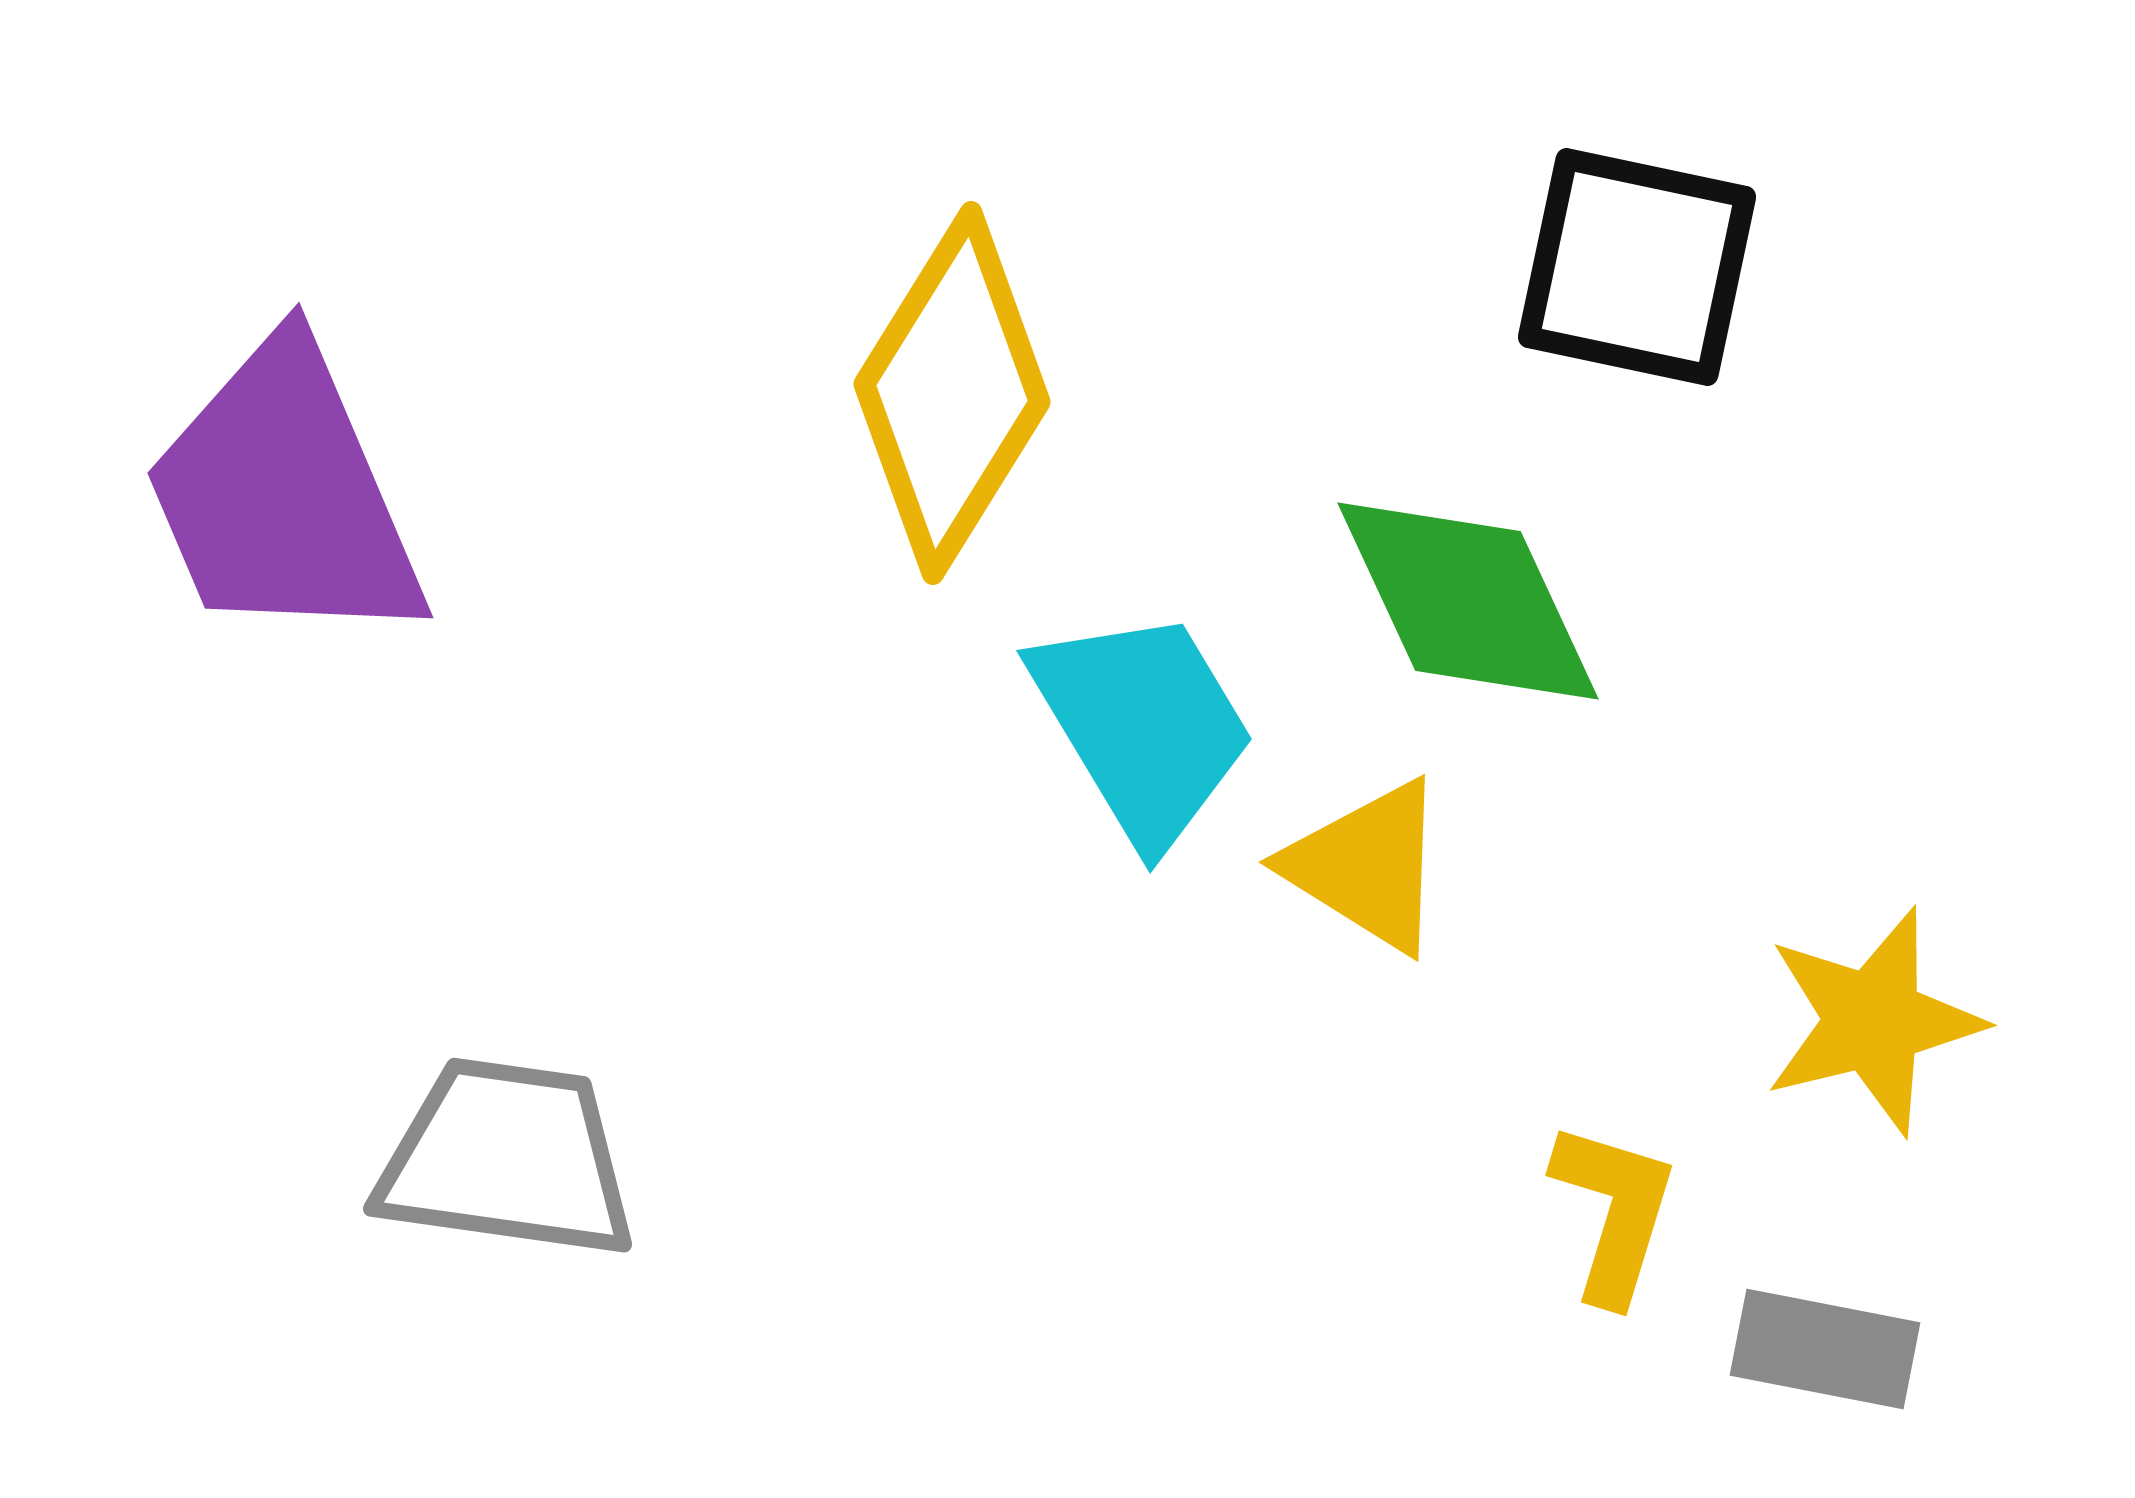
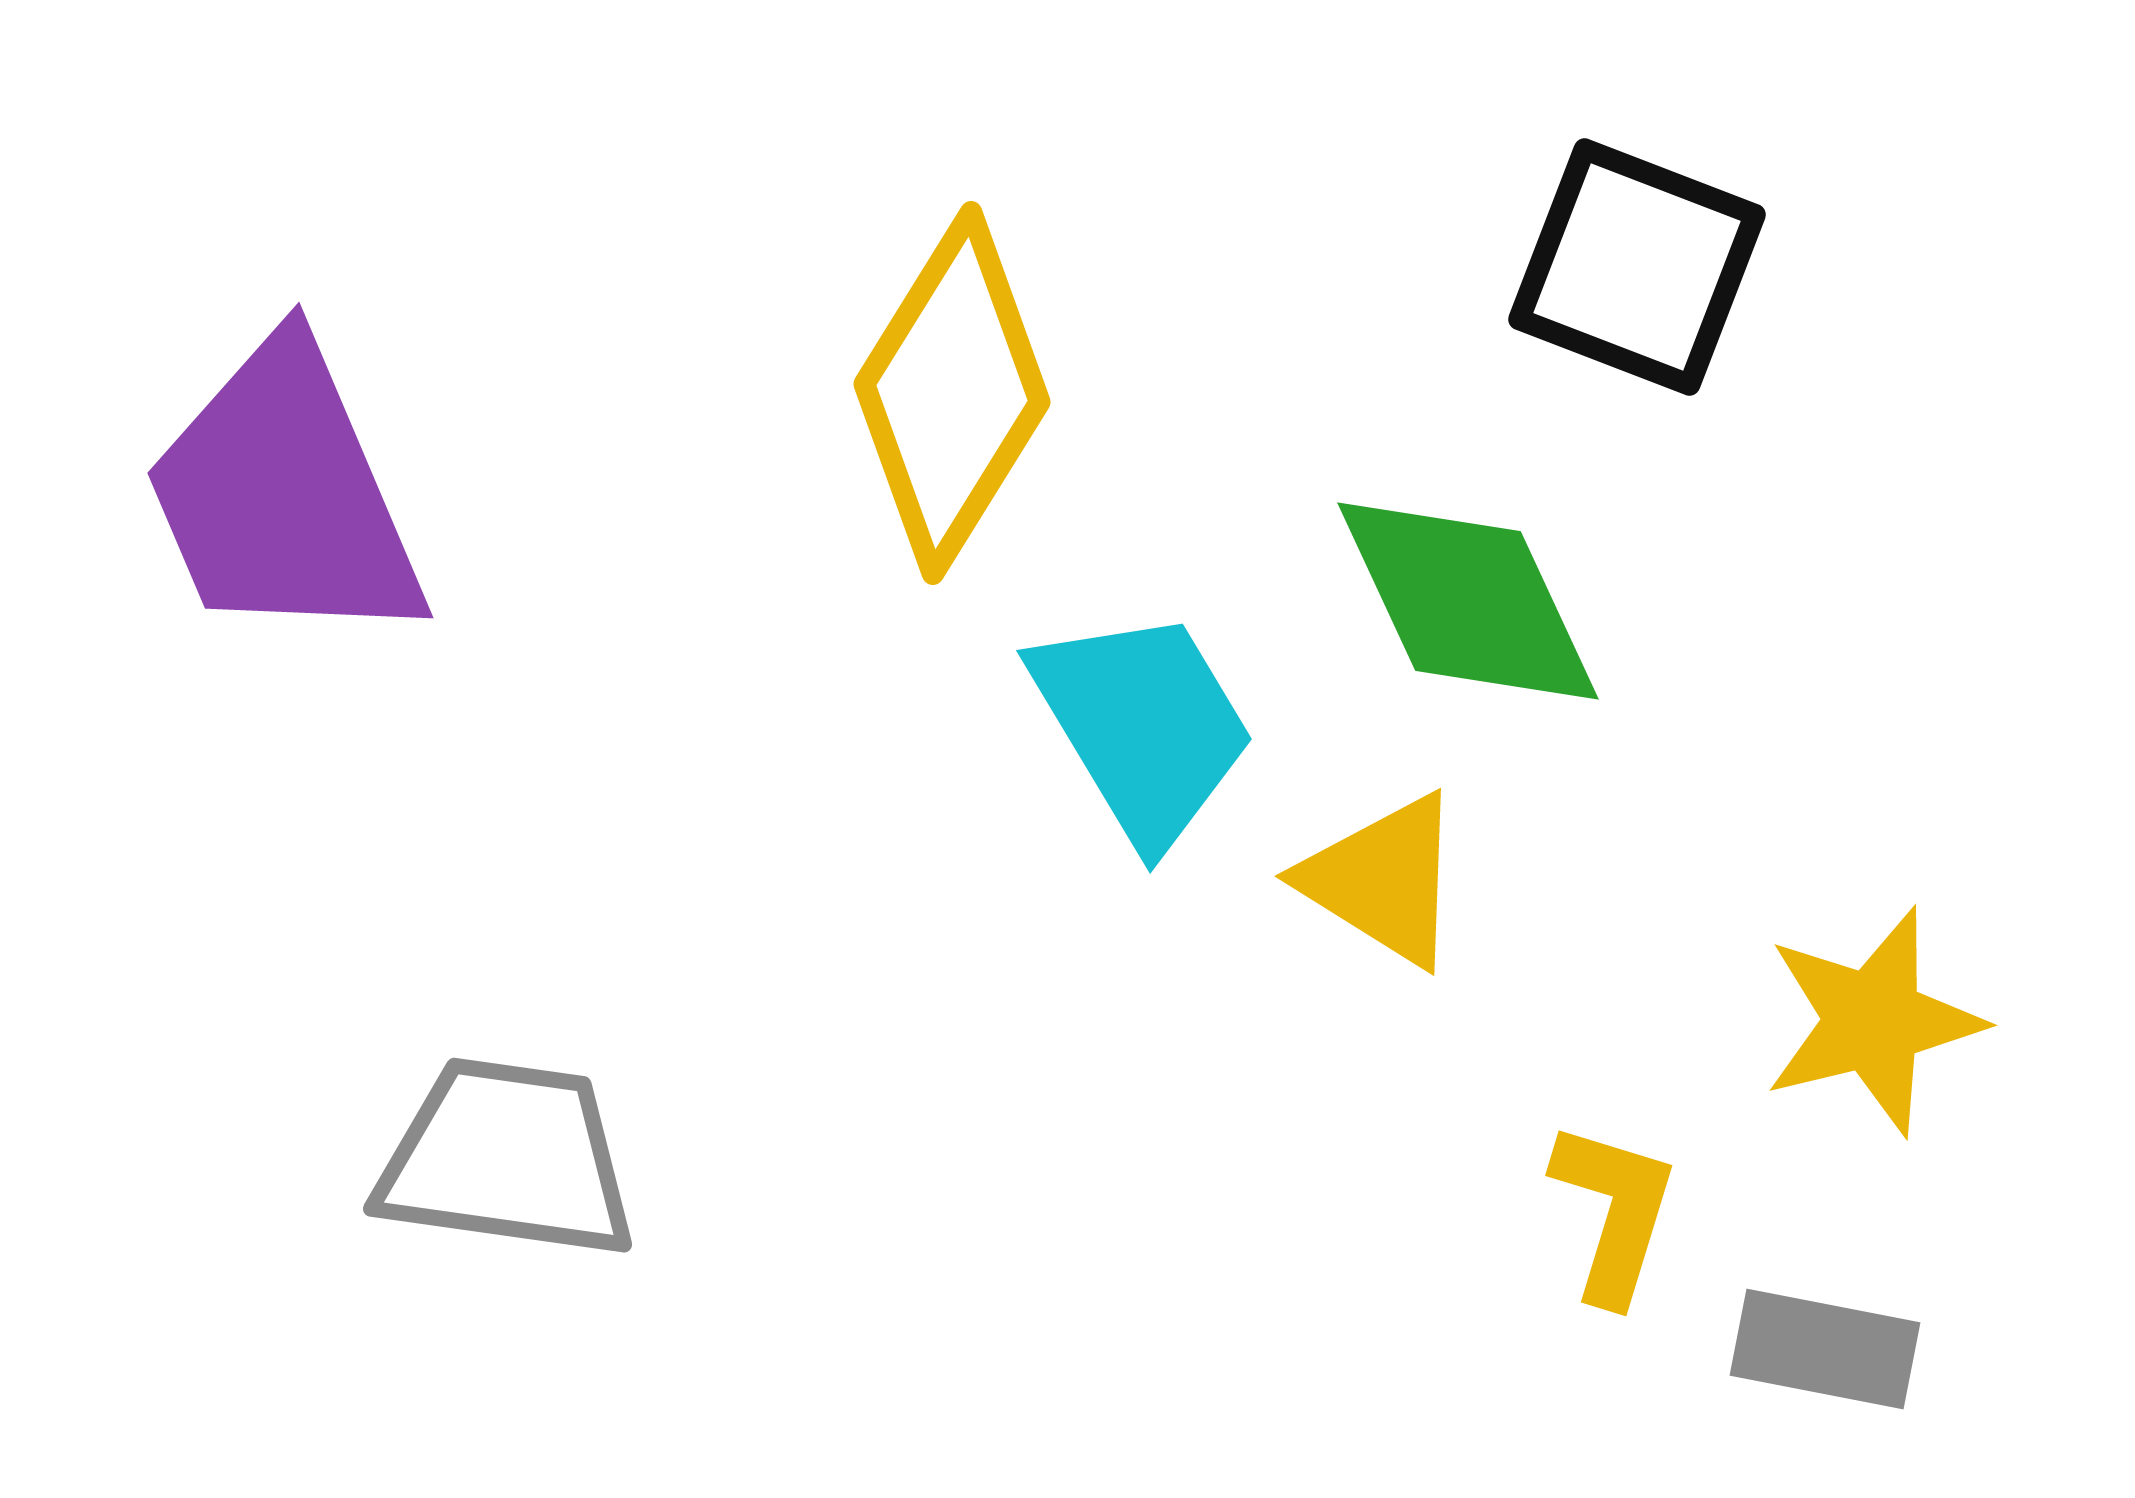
black square: rotated 9 degrees clockwise
yellow triangle: moved 16 px right, 14 px down
